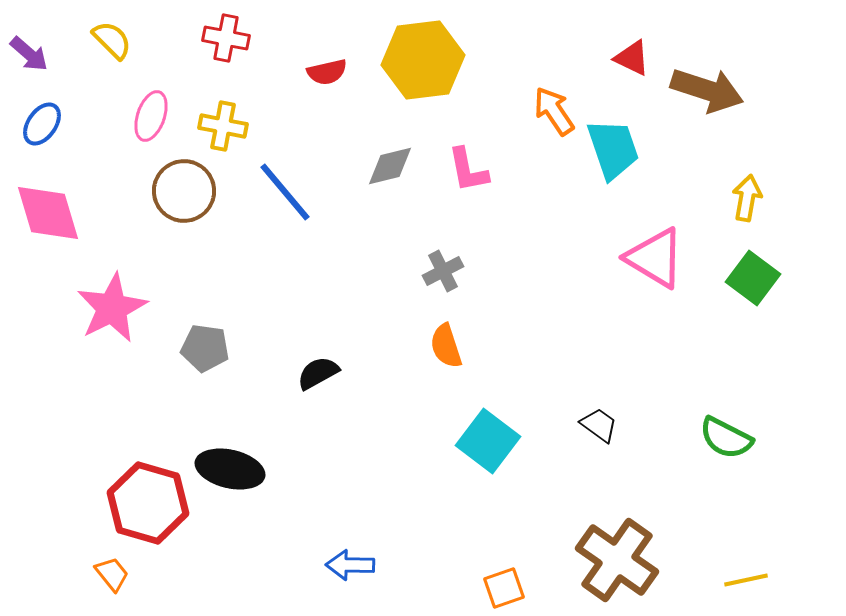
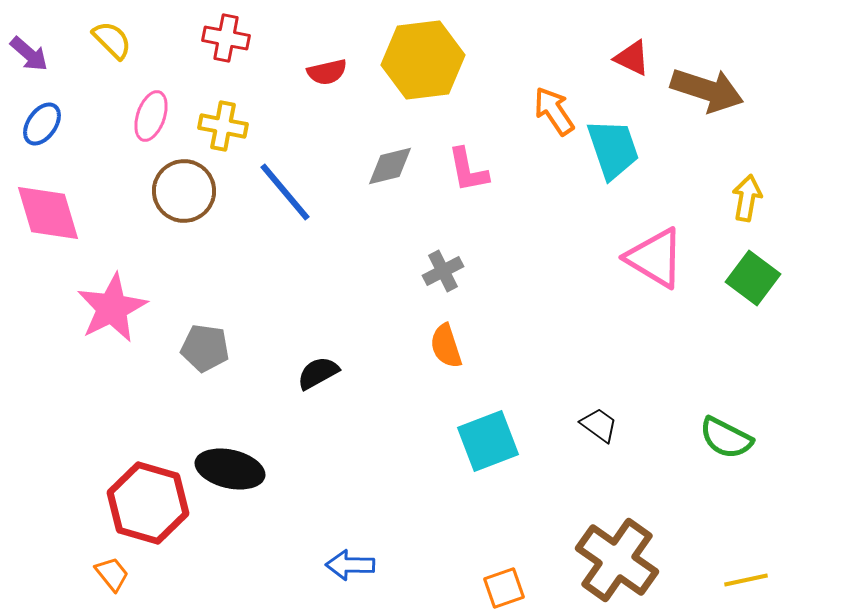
cyan square: rotated 32 degrees clockwise
